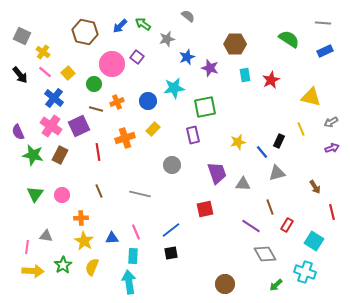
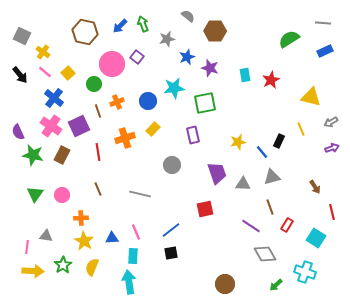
green arrow at (143, 24): rotated 35 degrees clockwise
green semicircle at (289, 39): rotated 65 degrees counterclockwise
brown hexagon at (235, 44): moved 20 px left, 13 px up
green square at (205, 107): moved 4 px up
brown line at (96, 109): moved 2 px right, 2 px down; rotated 56 degrees clockwise
brown rectangle at (60, 155): moved 2 px right
gray triangle at (277, 173): moved 5 px left, 4 px down
brown line at (99, 191): moved 1 px left, 2 px up
cyan square at (314, 241): moved 2 px right, 3 px up
